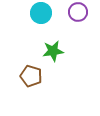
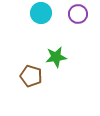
purple circle: moved 2 px down
green star: moved 3 px right, 6 px down
